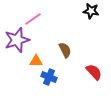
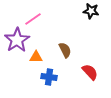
purple star: rotated 15 degrees counterclockwise
orange triangle: moved 4 px up
red semicircle: moved 4 px left
blue cross: rotated 14 degrees counterclockwise
